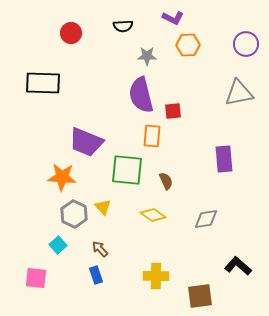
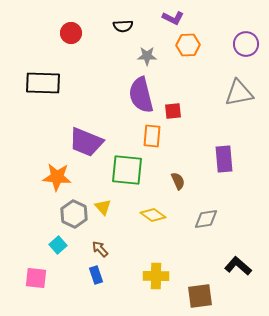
orange star: moved 5 px left
brown semicircle: moved 12 px right
